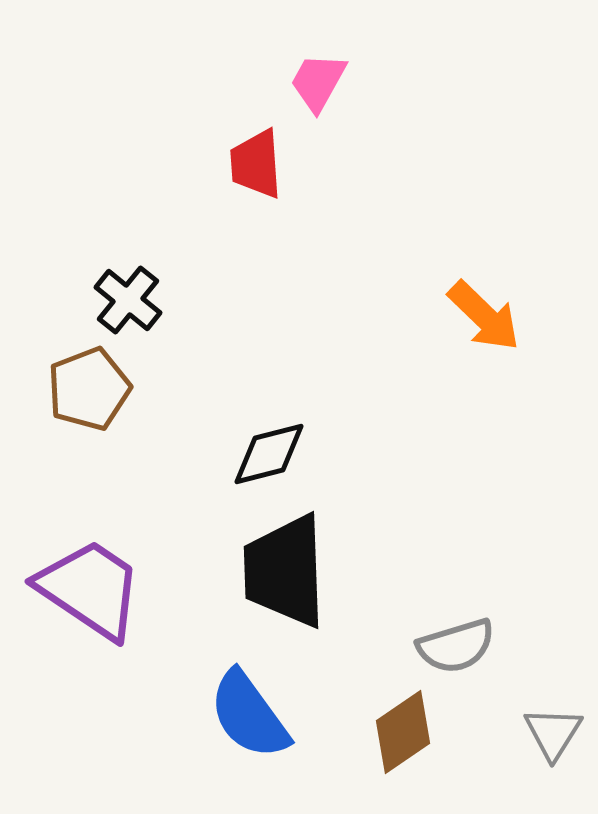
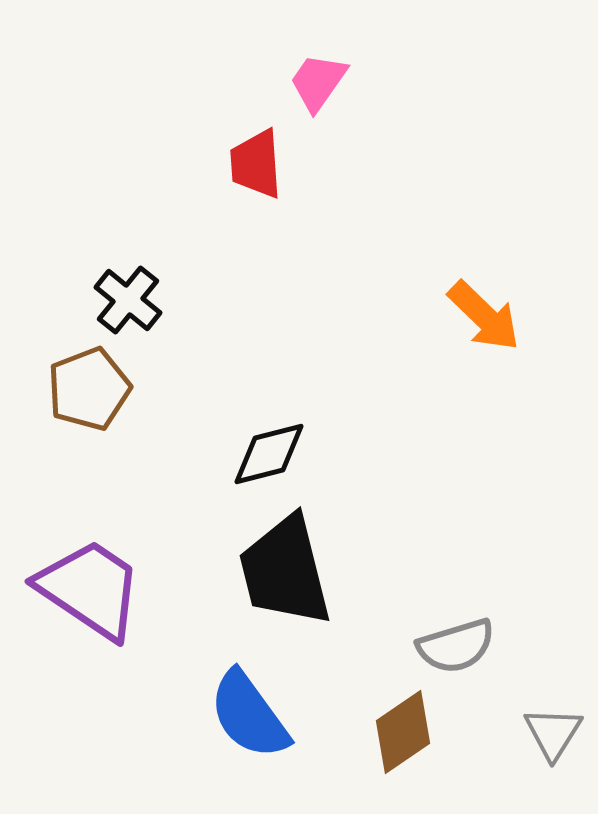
pink trapezoid: rotated 6 degrees clockwise
black trapezoid: rotated 12 degrees counterclockwise
